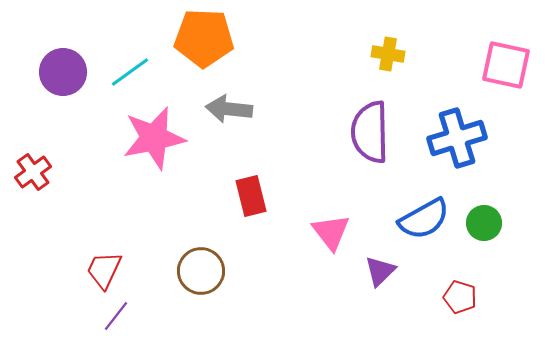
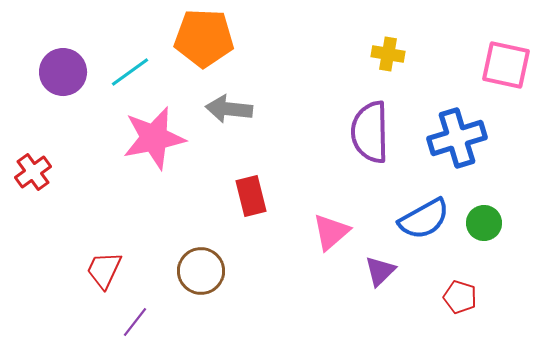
pink triangle: rotated 27 degrees clockwise
purple line: moved 19 px right, 6 px down
